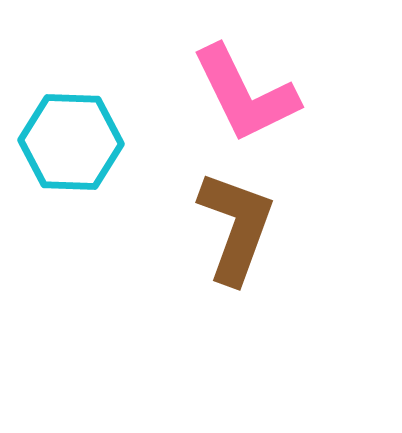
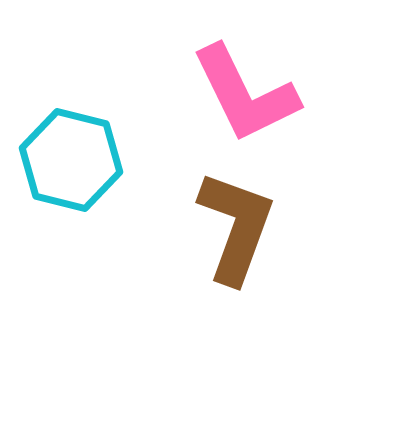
cyan hexagon: moved 18 px down; rotated 12 degrees clockwise
